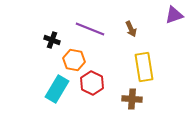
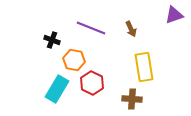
purple line: moved 1 px right, 1 px up
